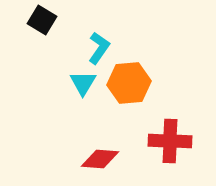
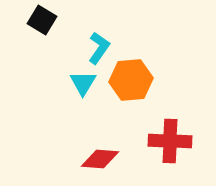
orange hexagon: moved 2 px right, 3 px up
